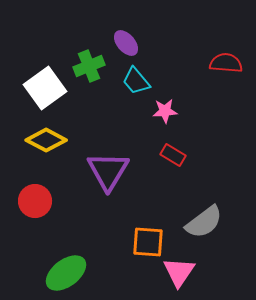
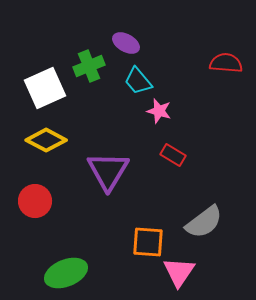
purple ellipse: rotated 20 degrees counterclockwise
cyan trapezoid: moved 2 px right
white square: rotated 12 degrees clockwise
pink star: moved 6 px left; rotated 20 degrees clockwise
green ellipse: rotated 15 degrees clockwise
